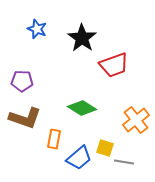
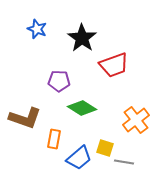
purple pentagon: moved 37 px right
